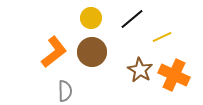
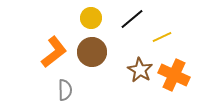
gray semicircle: moved 1 px up
